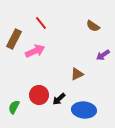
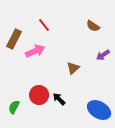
red line: moved 3 px right, 2 px down
brown triangle: moved 4 px left, 6 px up; rotated 16 degrees counterclockwise
black arrow: rotated 88 degrees clockwise
blue ellipse: moved 15 px right; rotated 25 degrees clockwise
